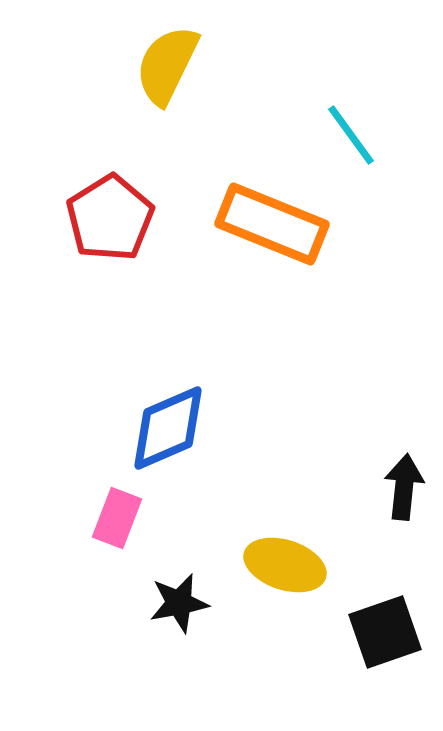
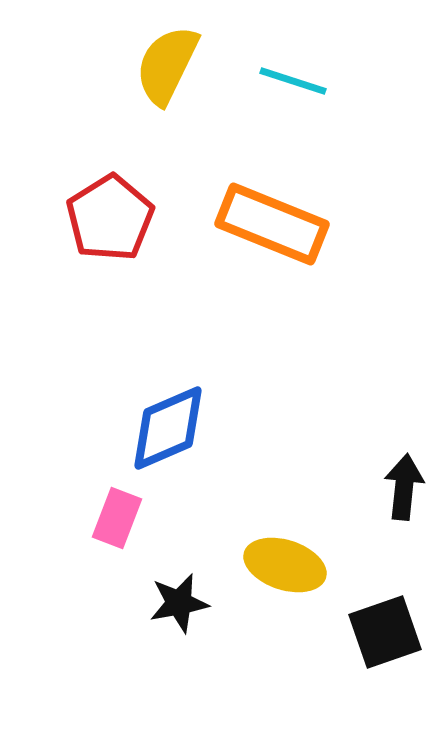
cyan line: moved 58 px left, 54 px up; rotated 36 degrees counterclockwise
